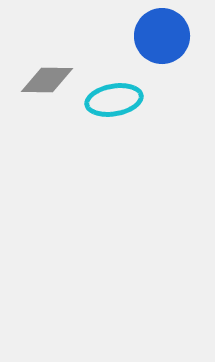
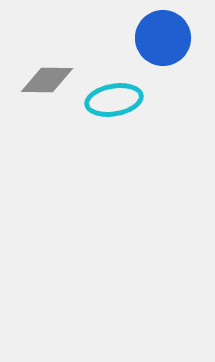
blue circle: moved 1 px right, 2 px down
